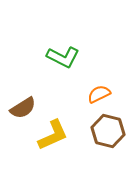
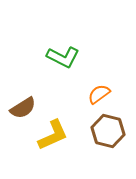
orange semicircle: rotated 10 degrees counterclockwise
